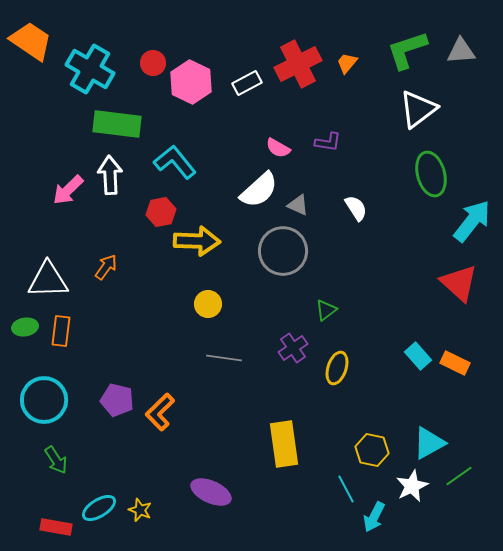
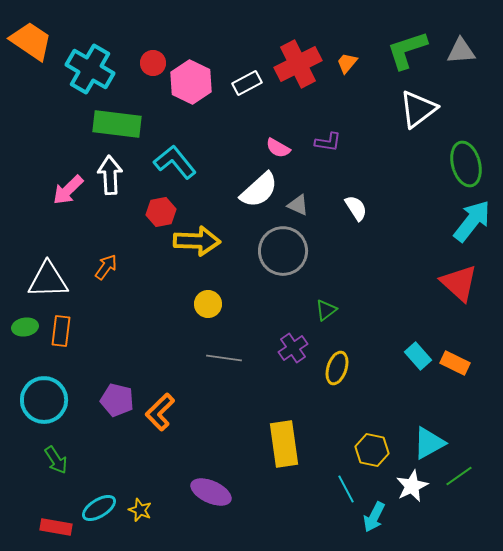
green ellipse at (431, 174): moved 35 px right, 10 px up
